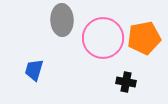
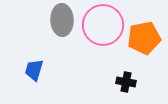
pink circle: moved 13 px up
